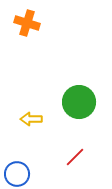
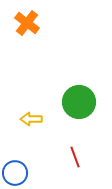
orange cross: rotated 20 degrees clockwise
red line: rotated 65 degrees counterclockwise
blue circle: moved 2 px left, 1 px up
